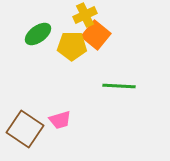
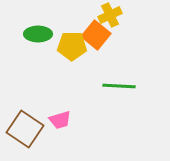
yellow cross: moved 25 px right
green ellipse: rotated 36 degrees clockwise
